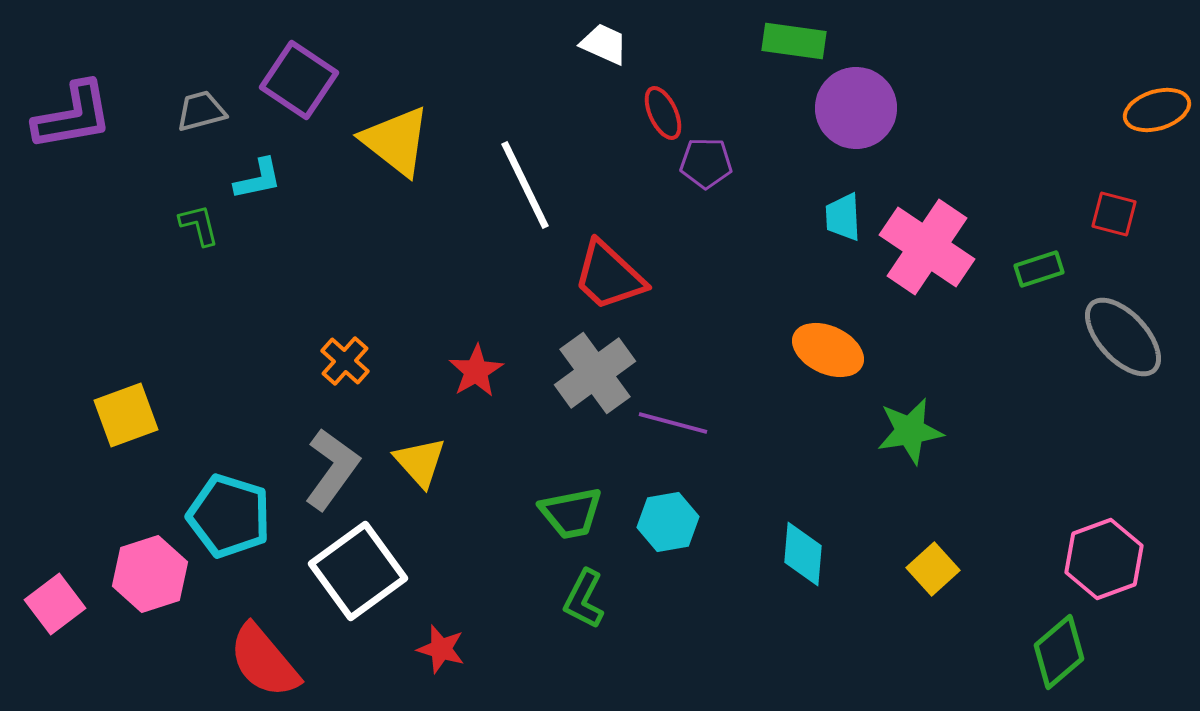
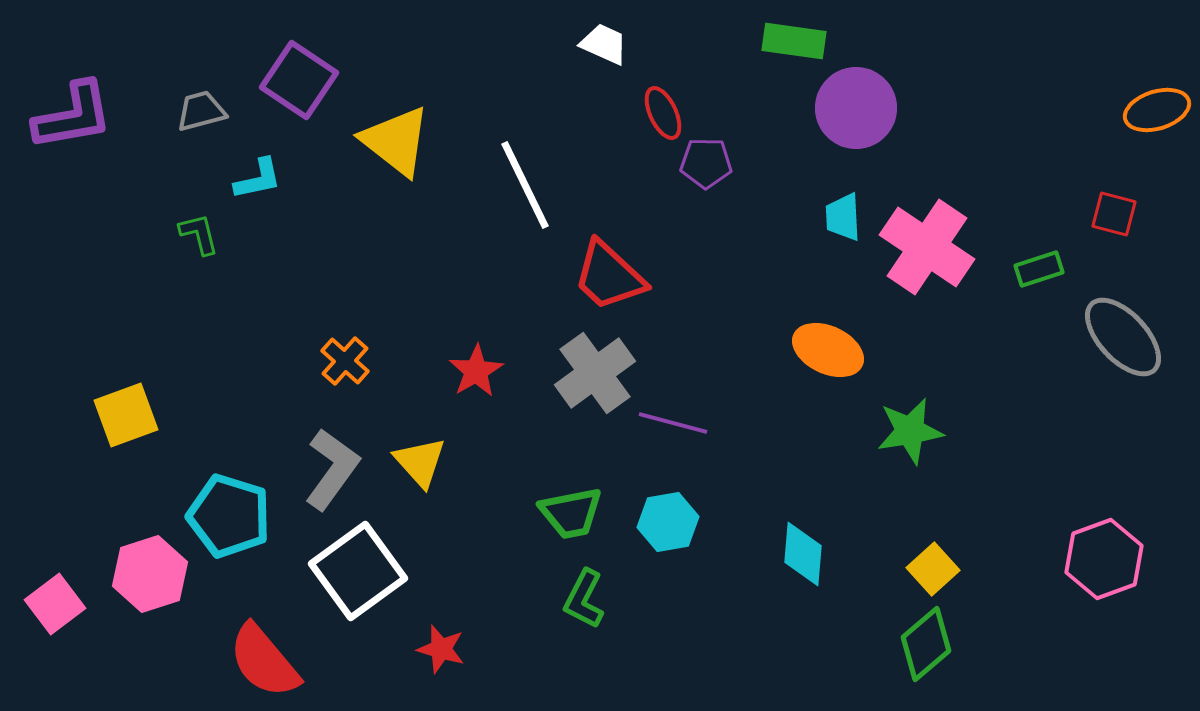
green L-shape at (199, 225): moved 9 px down
green diamond at (1059, 652): moved 133 px left, 8 px up
